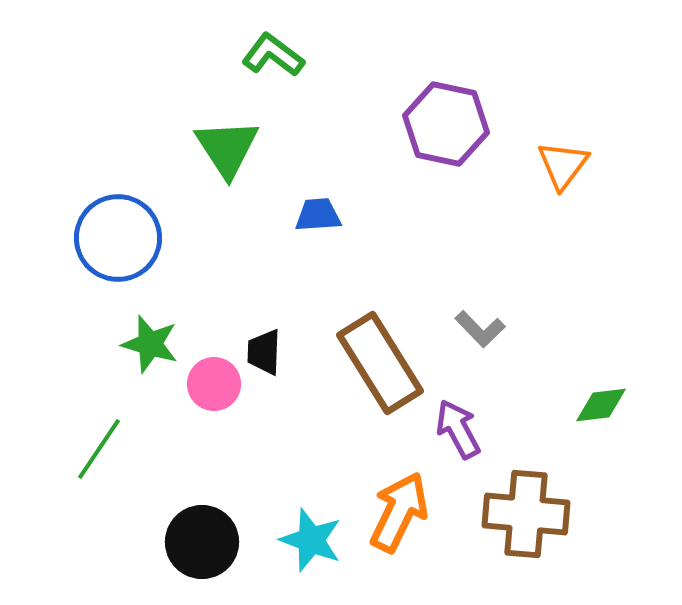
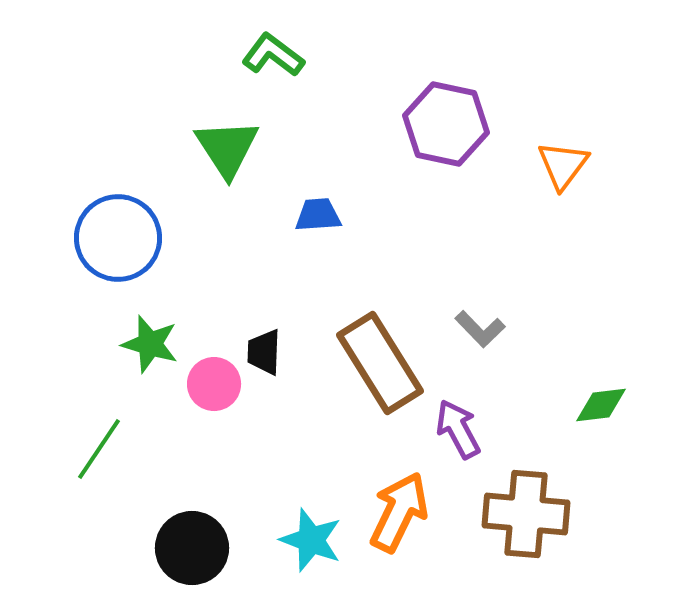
black circle: moved 10 px left, 6 px down
